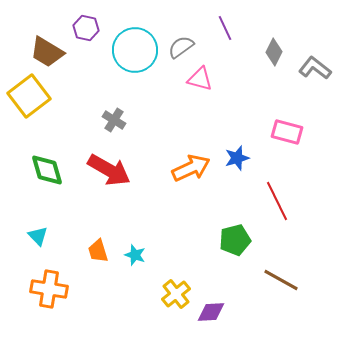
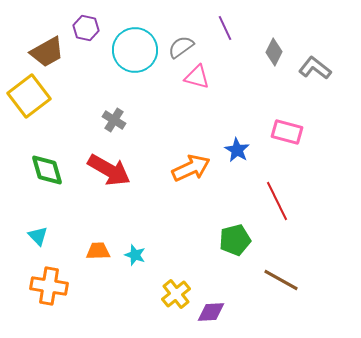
brown trapezoid: rotated 60 degrees counterclockwise
pink triangle: moved 3 px left, 2 px up
blue star: moved 8 px up; rotated 25 degrees counterclockwise
orange trapezoid: rotated 105 degrees clockwise
orange cross: moved 3 px up
